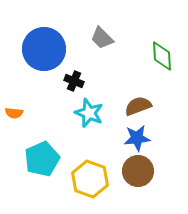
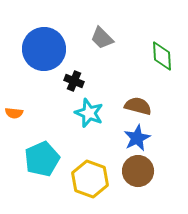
brown semicircle: rotated 36 degrees clockwise
blue star: rotated 20 degrees counterclockwise
